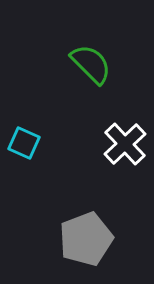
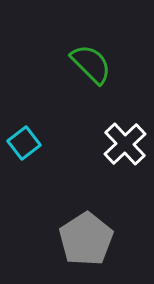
cyan square: rotated 28 degrees clockwise
gray pentagon: rotated 12 degrees counterclockwise
